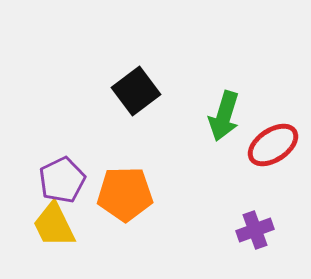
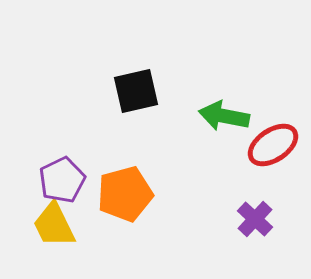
black square: rotated 24 degrees clockwise
green arrow: rotated 84 degrees clockwise
orange pentagon: rotated 14 degrees counterclockwise
purple cross: moved 11 px up; rotated 27 degrees counterclockwise
